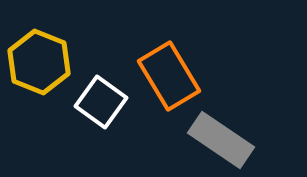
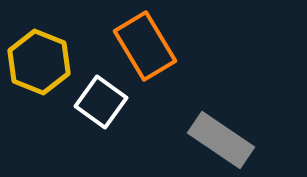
orange rectangle: moved 24 px left, 30 px up
